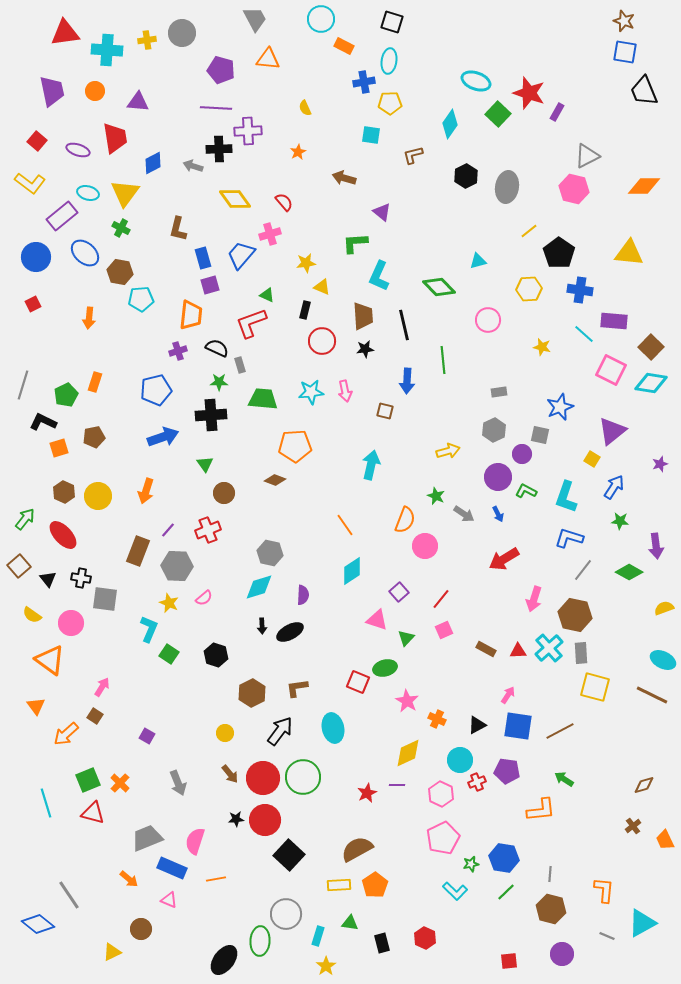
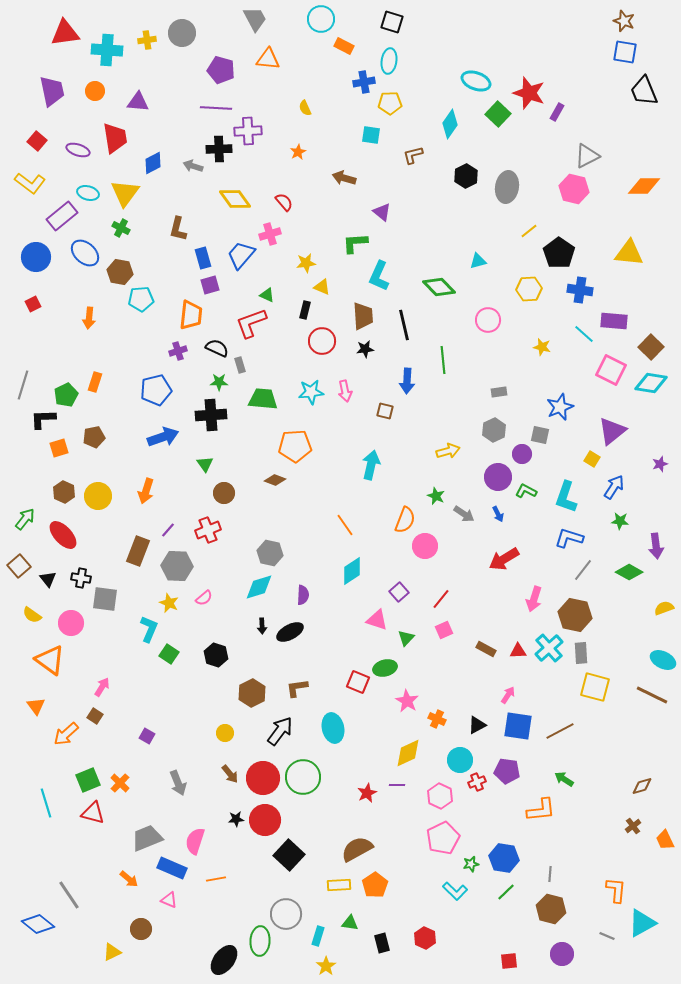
black L-shape at (43, 422): moved 3 px up; rotated 28 degrees counterclockwise
brown diamond at (644, 785): moved 2 px left, 1 px down
pink hexagon at (441, 794): moved 1 px left, 2 px down
orange L-shape at (604, 890): moved 12 px right
